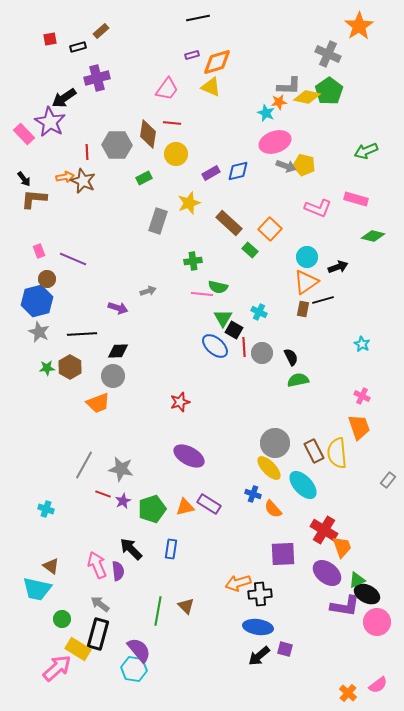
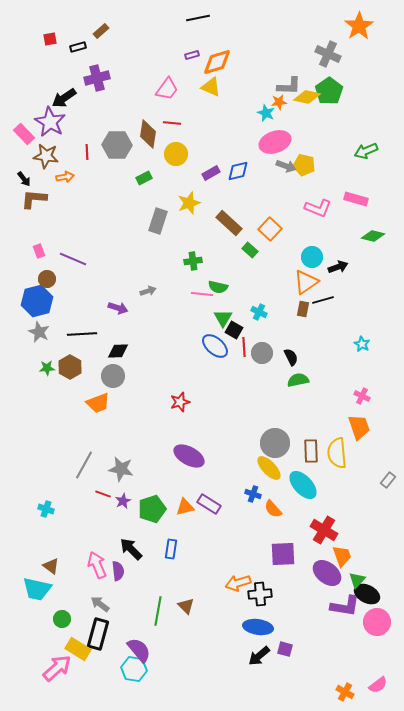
brown star at (83, 181): moved 37 px left, 25 px up; rotated 15 degrees counterclockwise
cyan circle at (307, 257): moved 5 px right
brown rectangle at (314, 451): moved 3 px left; rotated 25 degrees clockwise
orange trapezoid at (342, 547): moved 9 px down
green triangle at (357, 580): rotated 24 degrees counterclockwise
orange cross at (348, 693): moved 3 px left, 1 px up; rotated 12 degrees counterclockwise
